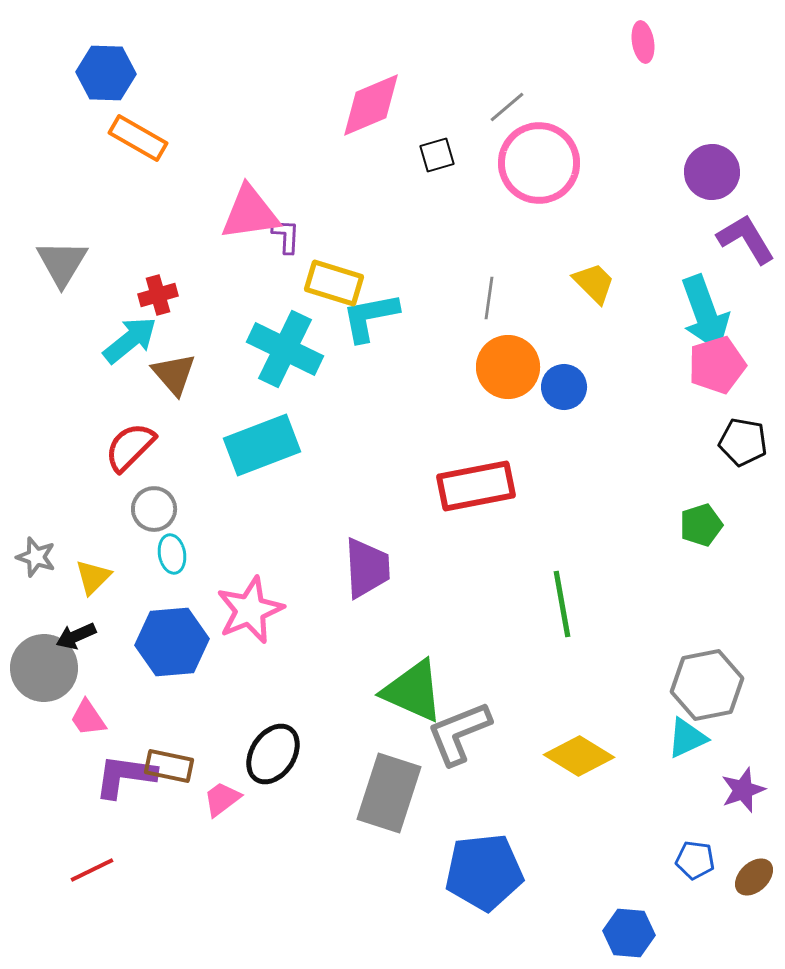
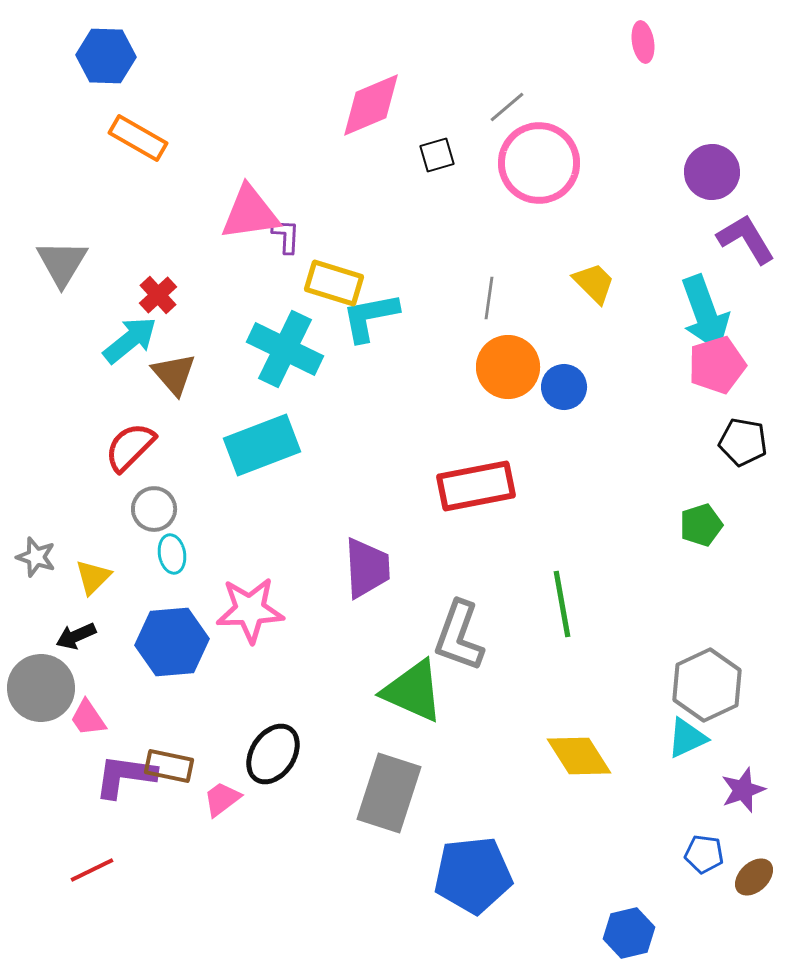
blue hexagon at (106, 73): moved 17 px up
red cross at (158, 295): rotated 27 degrees counterclockwise
pink star at (250, 610): rotated 20 degrees clockwise
gray circle at (44, 668): moved 3 px left, 20 px down
gray hexagon at (707, 685): rotated 14 degrees counterclockwise
gray L-shape at (459, 733): moved 97 px up; rotated 48 degrees counterclockwise
yellow diamond at (579, 756): rotated 26 degrees clockwise
blue pentagon at (695, 860): moved 9 px right, 6 px up
blue pentagon at (484, 872): moved 11 px left, 3 px down
blue hexagon at (629, 933): rotated 18 degrees counterclockwise
